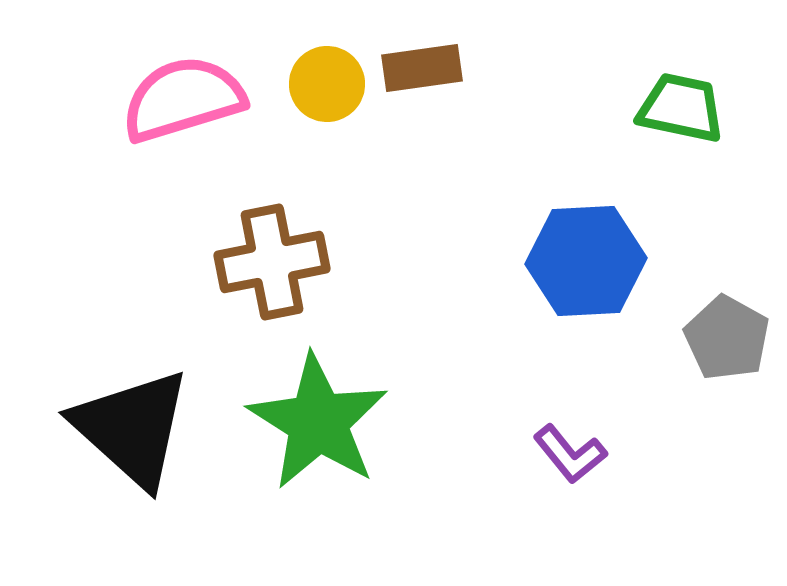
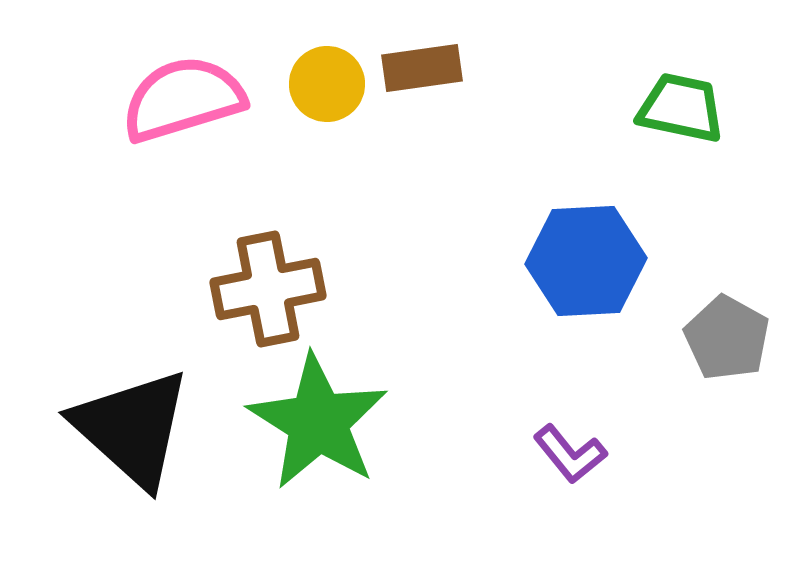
brown cross: moved 4 px left, 27 px down
